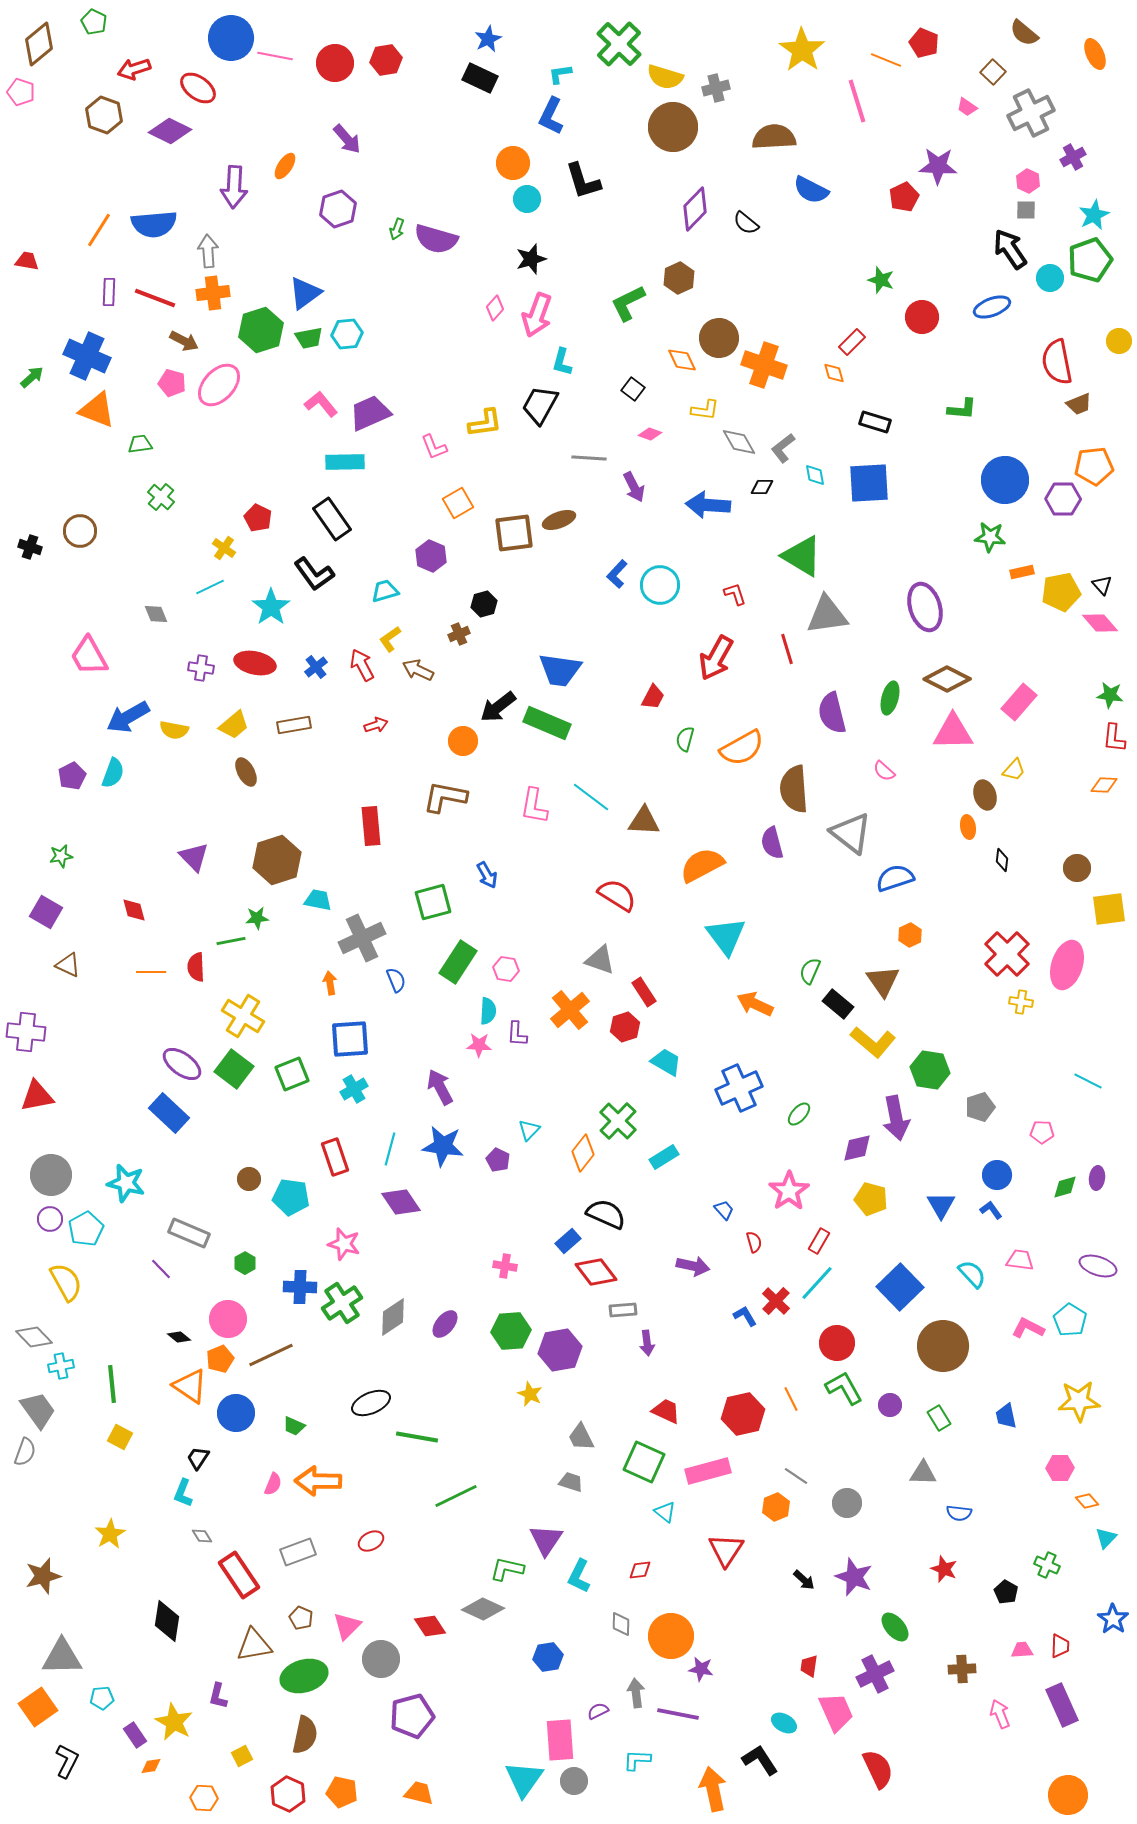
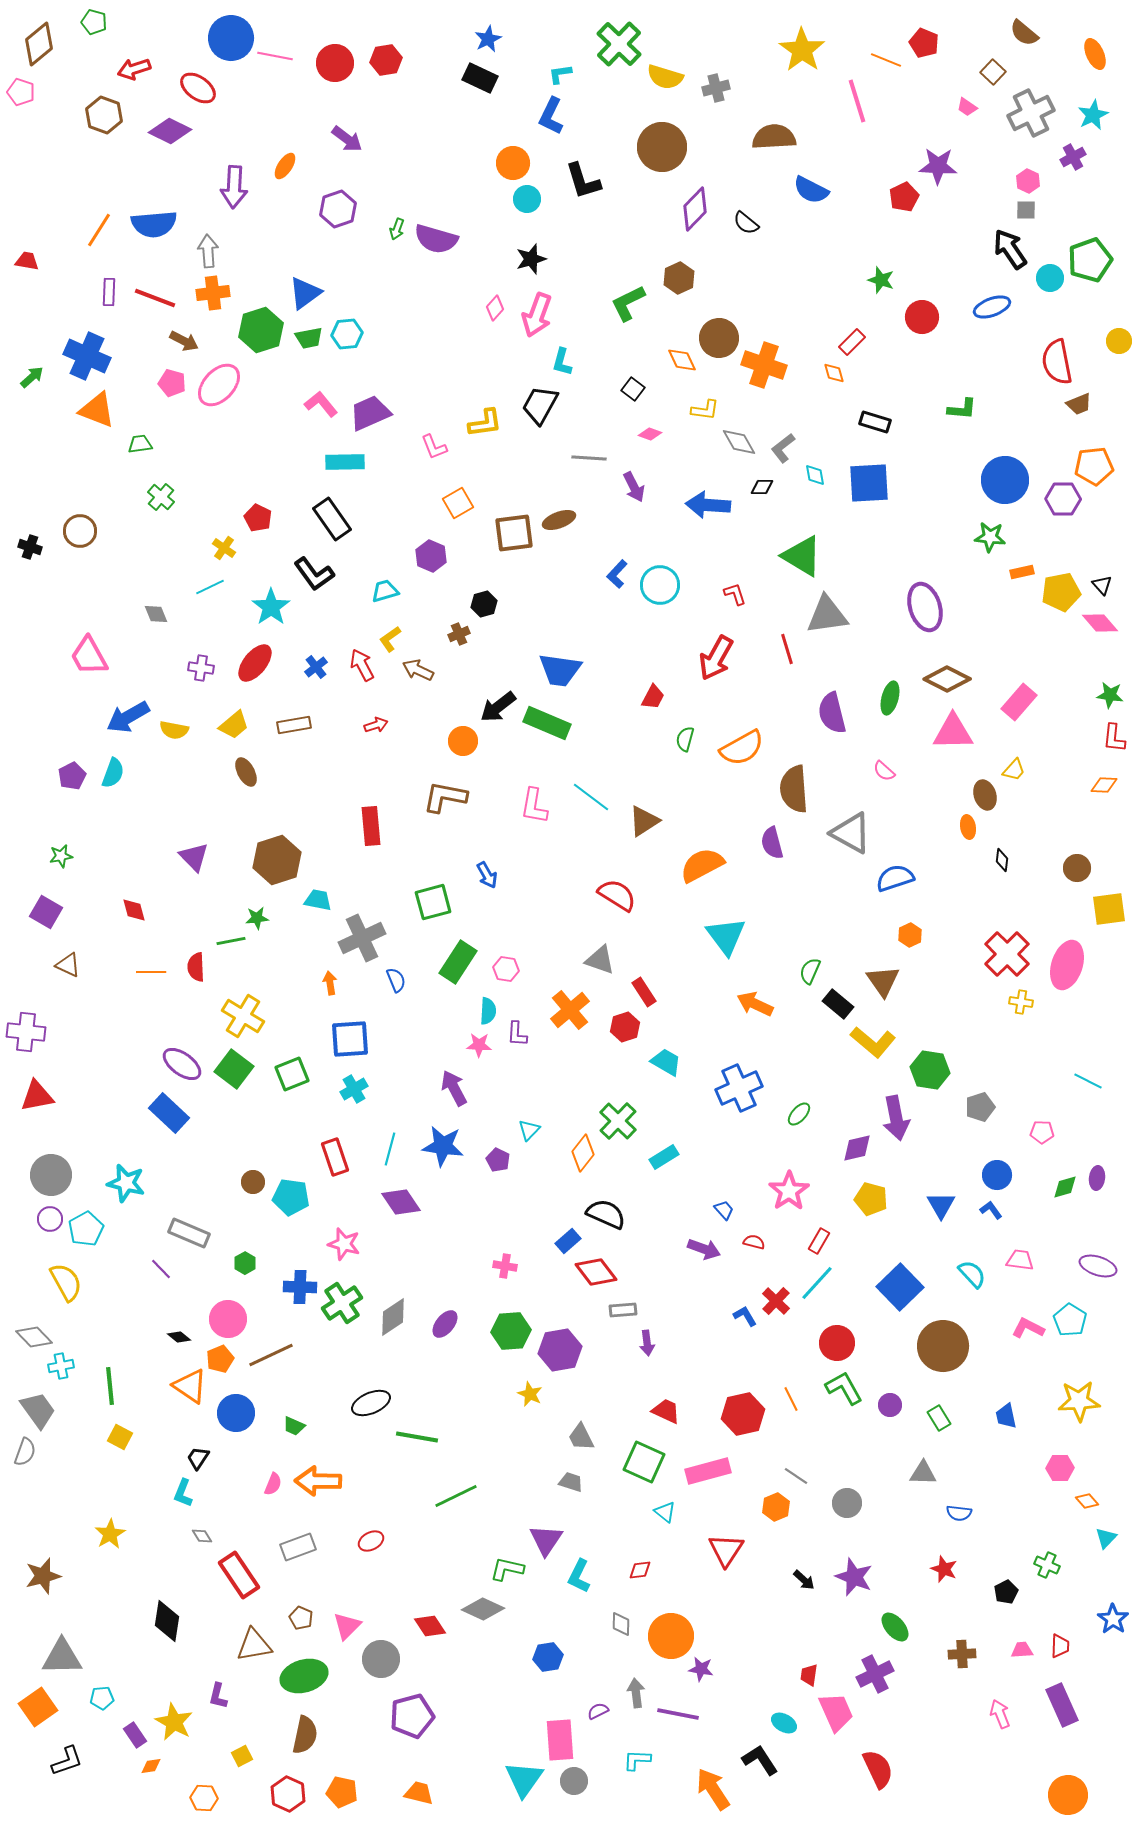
green pentagon at (94, 22): rotated 10 degrees counterclockwise
brown circle at (673, 127): moved 11 px left, 20 px down
purple arrow at (347, 139): rotated 12 degrees counterclockwise
cyan star at (1094, 215): moved 1 px left, 100 px up
red ellipse at (255, 663): rotated 63 degrees counterclockwise
brown triangle at (644, 821): rotated 36 degrees counterclockwise
gray triangle at (851, 833): rotated 9 degrees counterclockwise
purple arrow at (440, 1087): moved 14 px right, 1 px down
brown circle at (249, 1179): moved 4 px right, 3 px down
red semicircle at (754, 1242): rotated 60 degrees counterclockwise
purple arrow at (693, 1266): moved 11 px right, 17 px up; rotated 8 degrees clockwise
green line at (112, 1384): moved 2 px left, 2 px down
gray rectangle at (298, 1552): moved 5 px up
black pentagon at (1006, 1592): rotated 15 degrees clockwise
red trapezoid at (809, 1666): moved 9 px down
brown cross at (962, 1669): moved 15 px up
black L-shape at (67, 1761): rotated 44 degrees clockwise
orange arrow at (713, 1789): rotated 21 degrees counterclockwise
